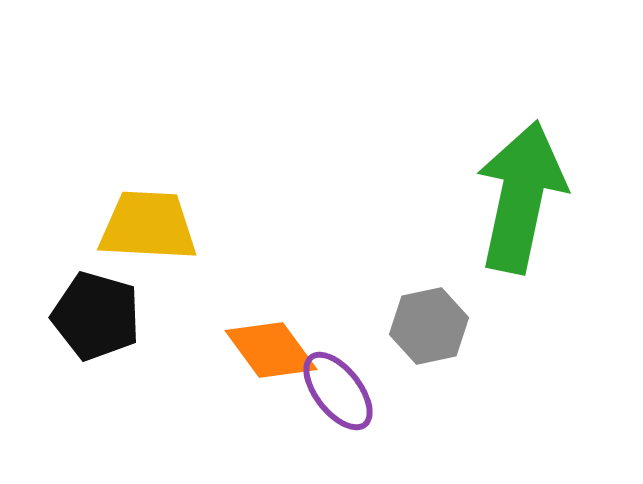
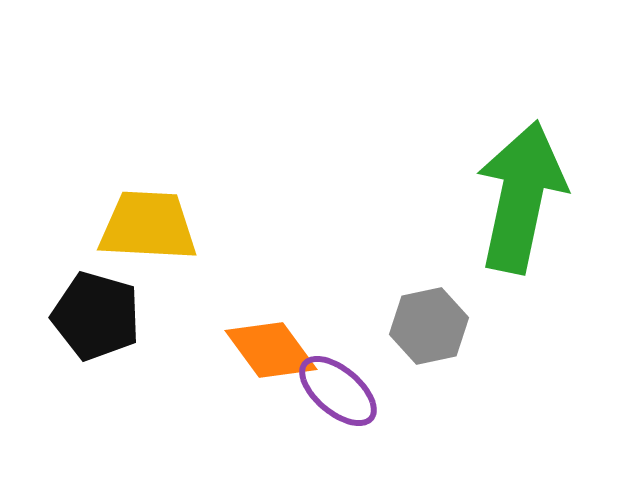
purple ellipse: rotated 12 degrees counterclockwise
